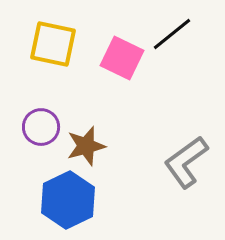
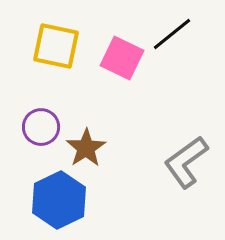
yellow square: moved 3 px right, 2 px down
brown star: moved 2 px down; rotated 18 degrees counterclockwise
blue hexagon: moved 9 px left
